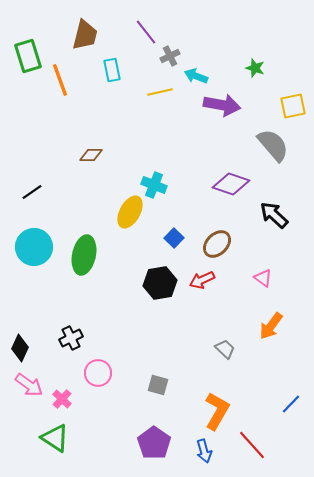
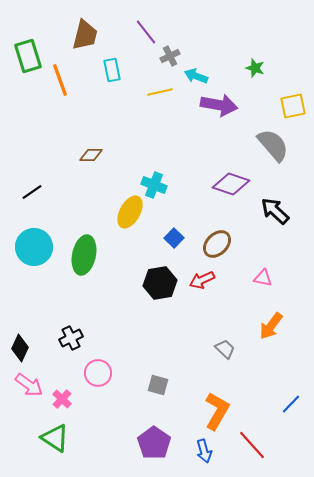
purple arrow: moved 3 px left
black arrow: moved 1 px right, 4 px up
pink triangle: rotated 24 degrees counterclockwise
